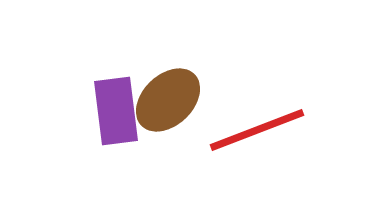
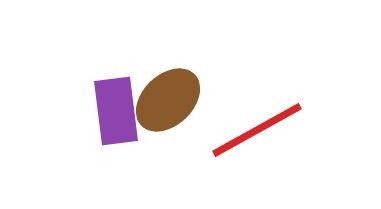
red line: rotated 8 degrees counterclockwise
